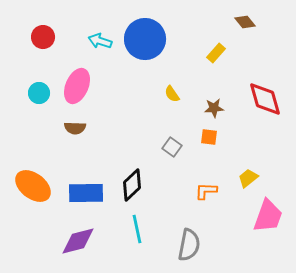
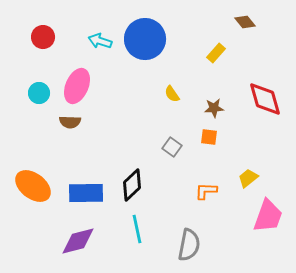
brown semicircle: moved 5 px left, 6 px up
